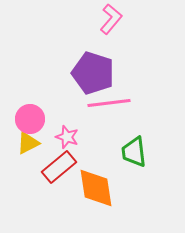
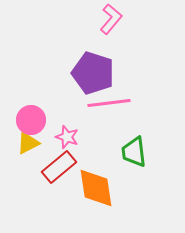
pink circle: moved 1 px right, 1 px down
